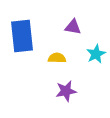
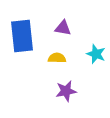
purple triangle: moved 10 px left, 1 px down
cyan star: rotated 24 degrees counterclockwise
